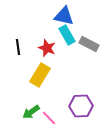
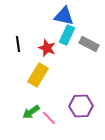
cyan rectangle: rotated 54 degrees clockwise
black line: moved 3 px up
yellow rectangle: moved 2 px left
